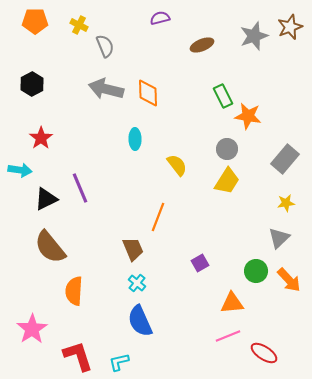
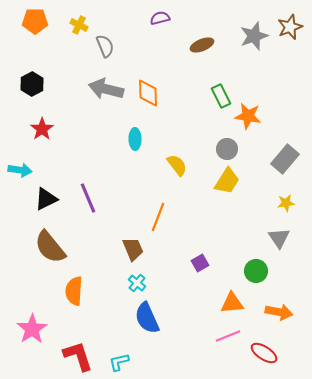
green rectangle: moved 2 px left
red star: moved 1 px right, 9 px up
purple line: moved 8 px right, 10 px down
gray triangle: rotated 20 degrees counterclockwise
orange arrow: moved 10 px left, 32 px down; rotated 36 degrees counterclockwise
blue semicircle: moved 7 px right, 3 px up
